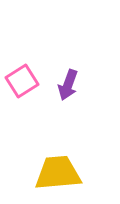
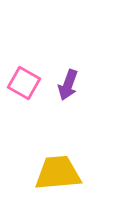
pink square: moved 2 px right, 2 px down; rotated 28 degrees counterclockwise
